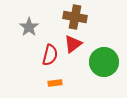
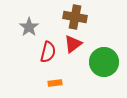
red semicircle: moved 2 px left, 3 px up
